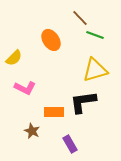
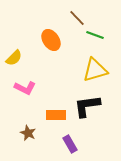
brown line: moved 3 px left
black L-shape: moved 4 px right, 4 px down
orange rectangle: moved 2 px right, 3 px down
brown star: moved 4 px left, 2 px down
